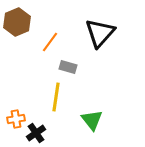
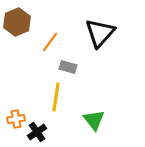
green triangle: moved 2 px right
black cross: moved 1 px right, 1 px up
